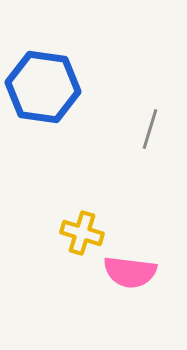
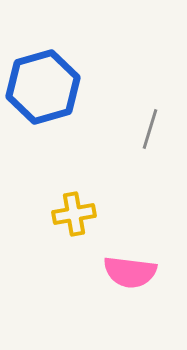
blue hexagon: rotated 24 degrees counterclockwise
yellow cross: moved 8 px left, 19 px up; rotated 27 degrees counterclockwise
